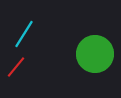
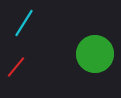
cyan line: moved 11 px up
